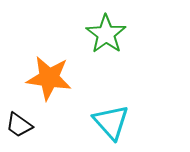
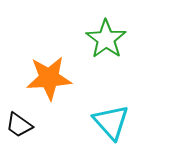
green star: moved 5 px down
orange star: rotated 12 degrees counterclockwise
